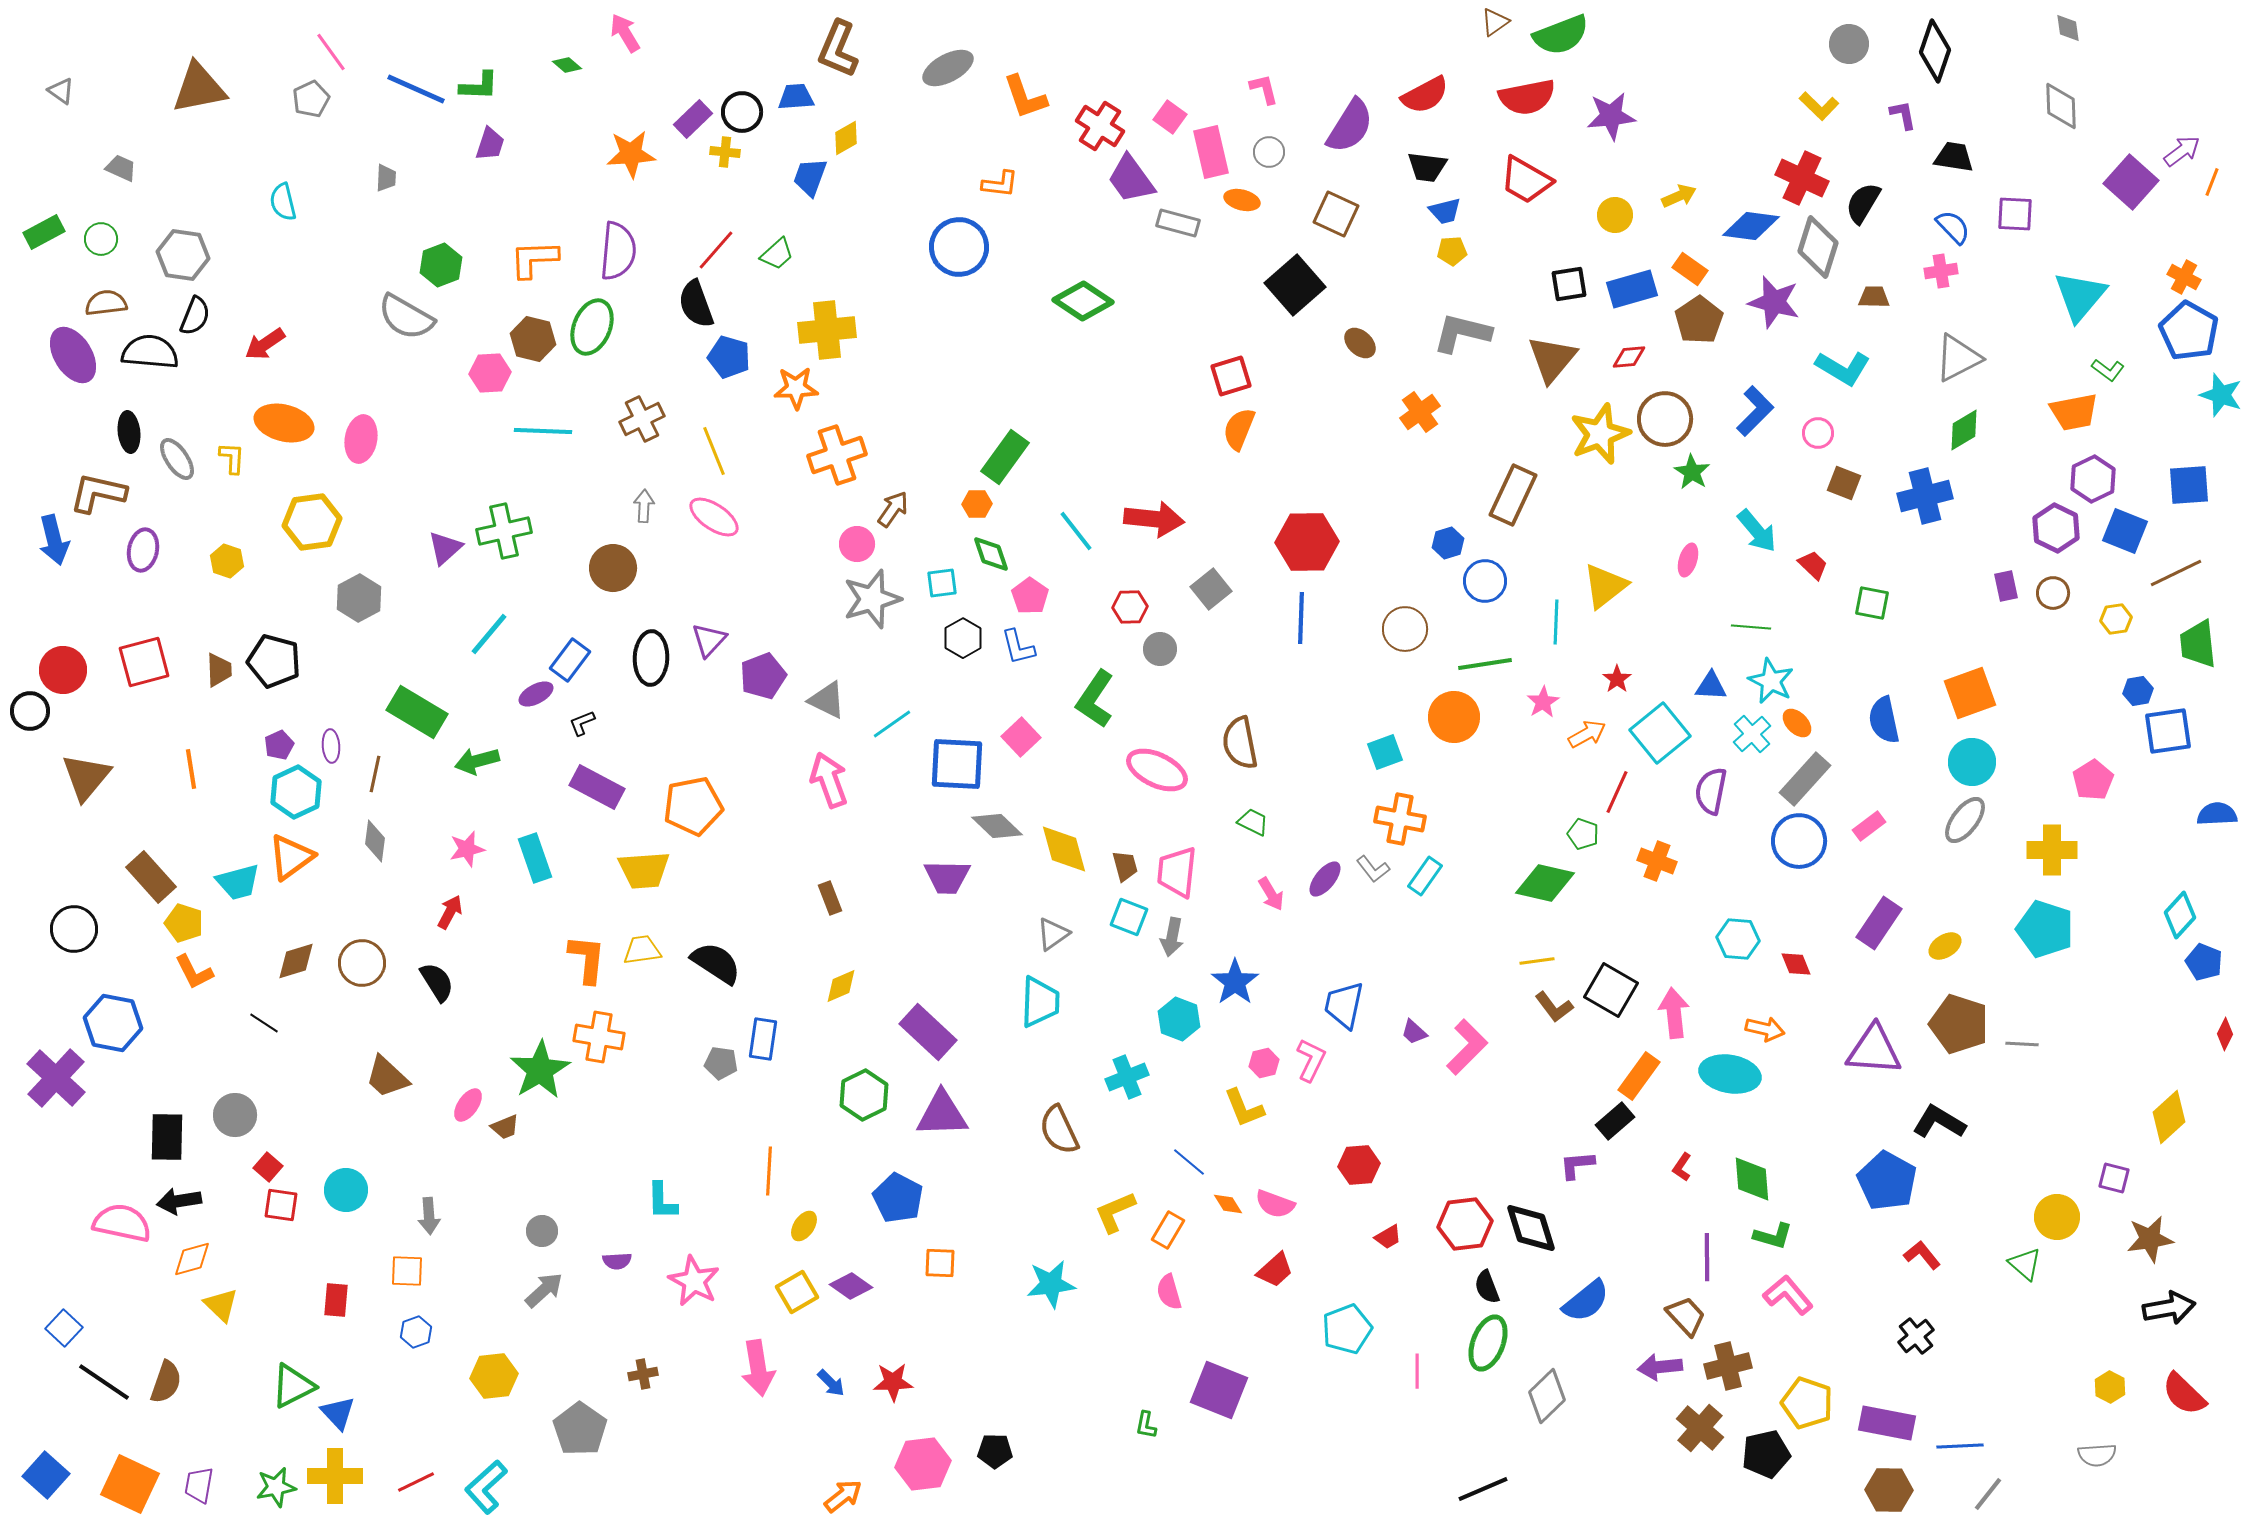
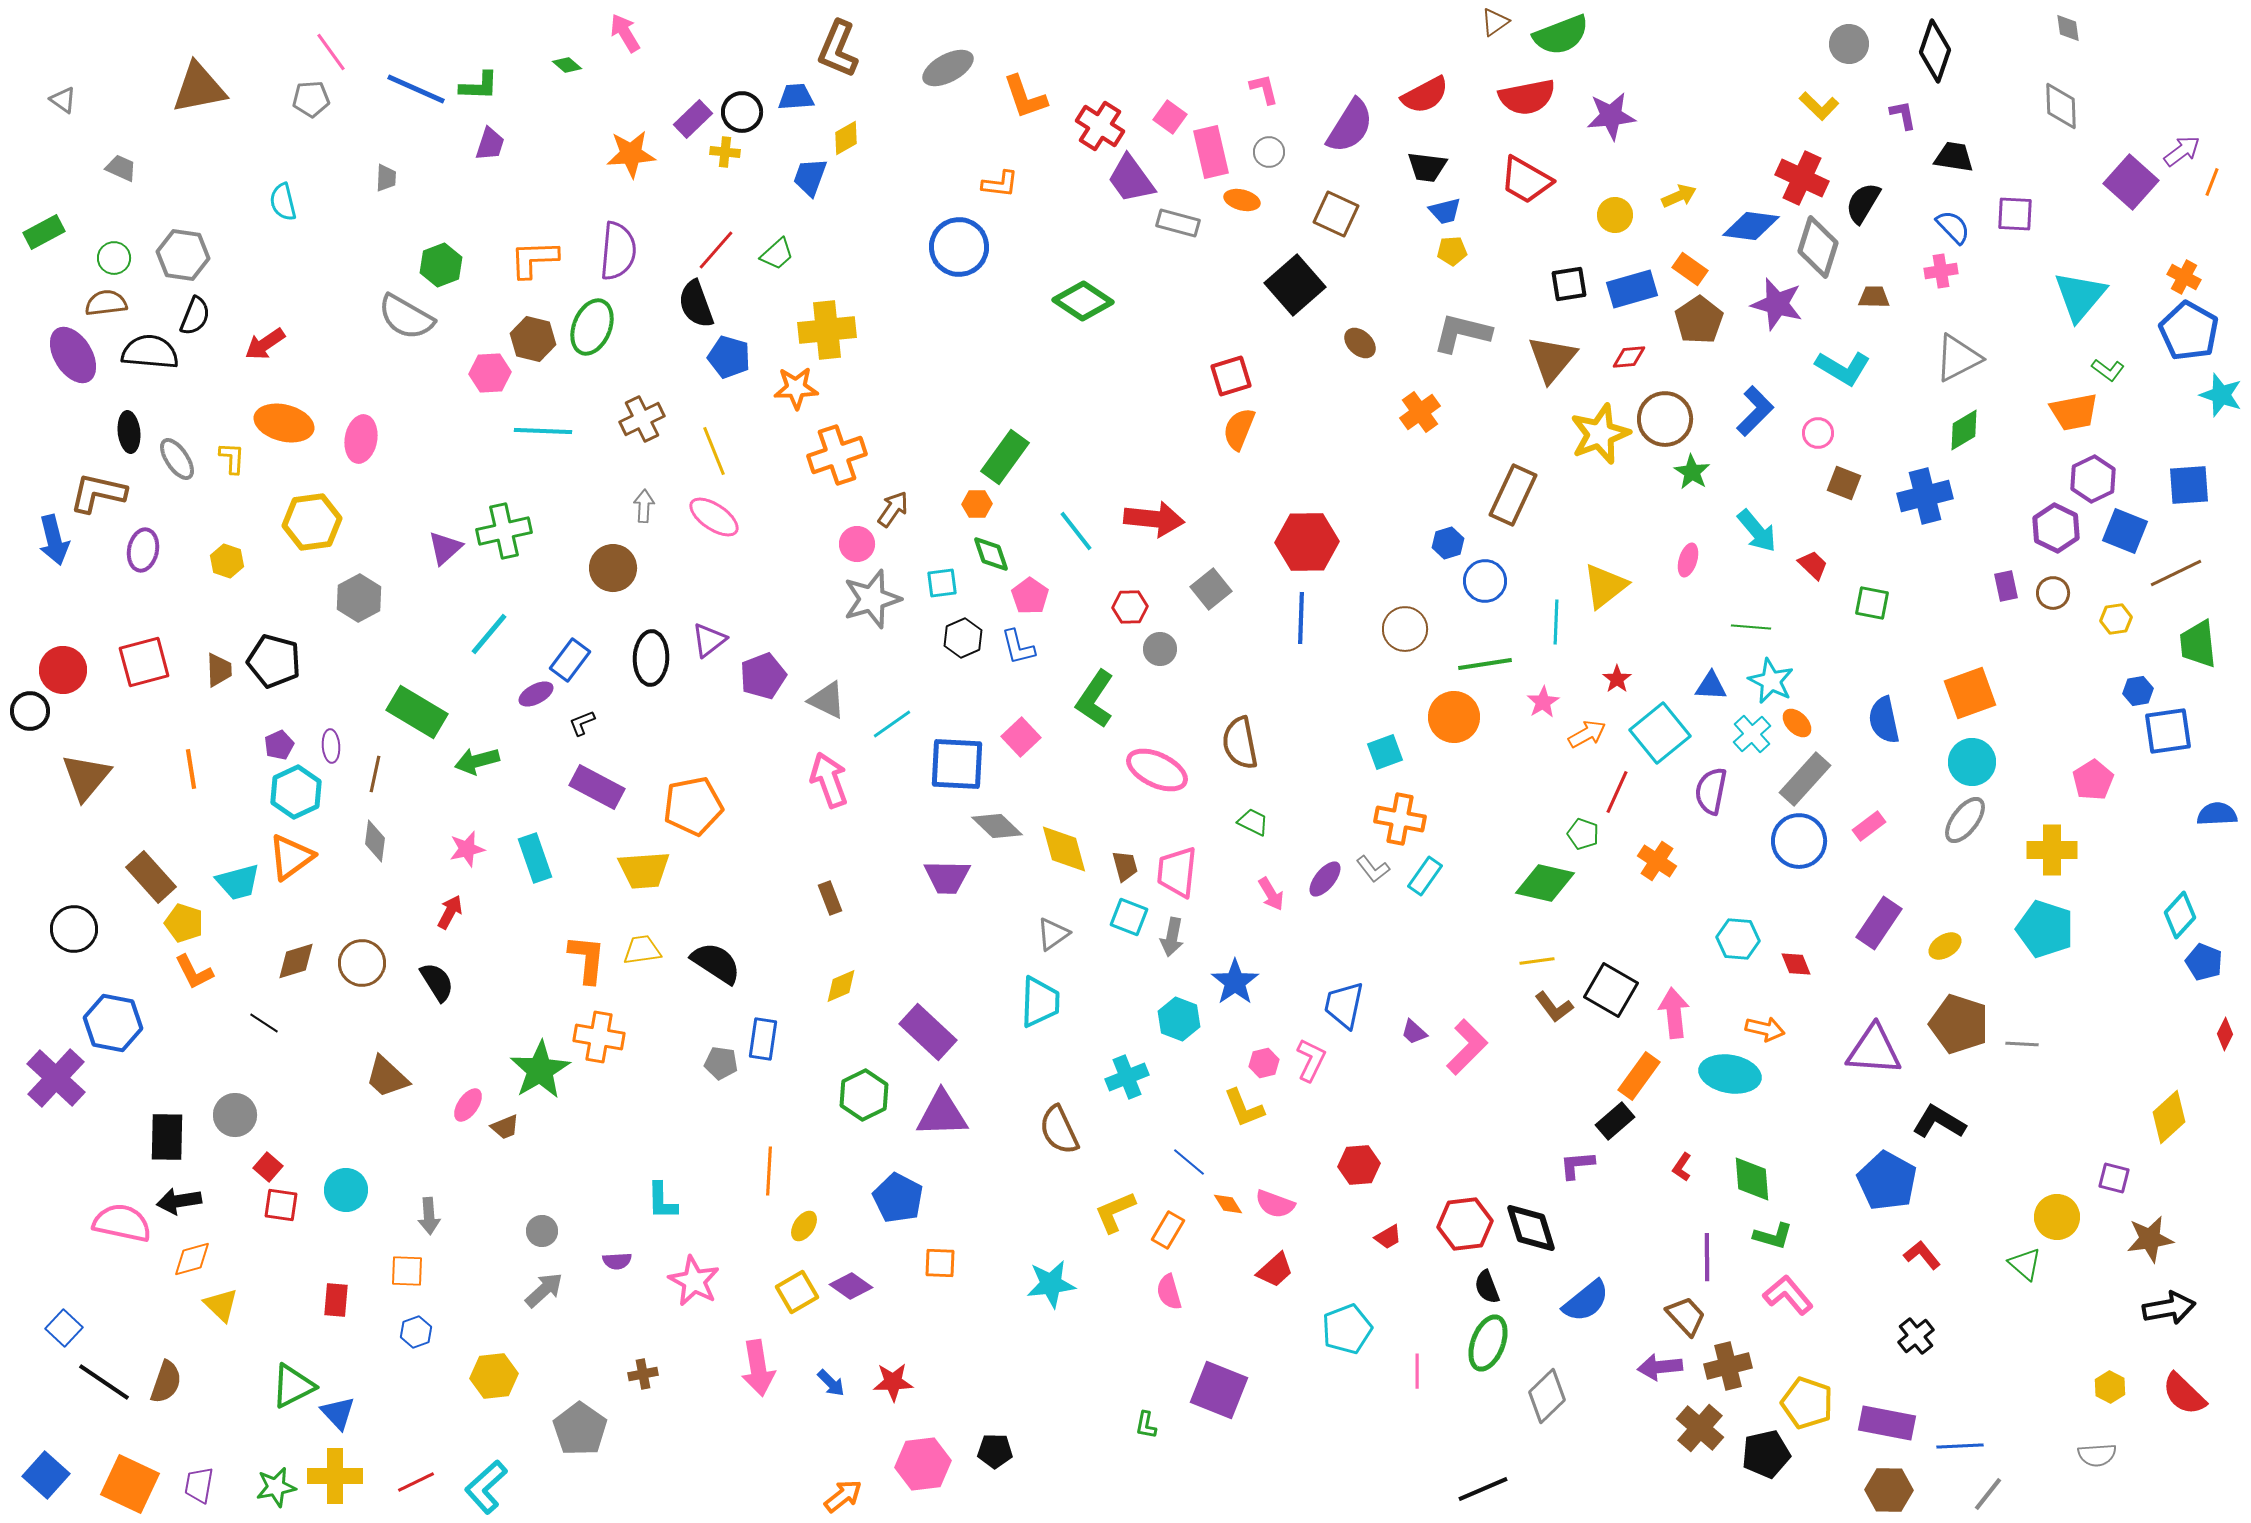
gray triangle at (61, 91): moved 2 px right, 9 px down
gray pentagon at (311, 99): rotated 21 degrees clockwise
green circle at (101, 239): moved 13 px right, 19 px down
purple star at (1774, 302): moved 3 px right, 2 px down
black hexagon at (963, 638): rotated 6 degrees clockwise
purple triangle at (709, 640): rotated 9 degrees clockwise
orange cross at (1657, 861): rotated 12 degrees clockwise
